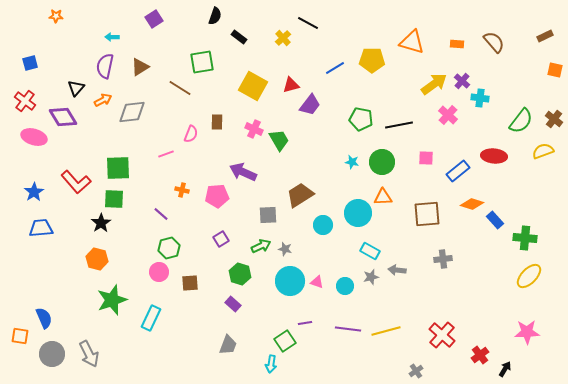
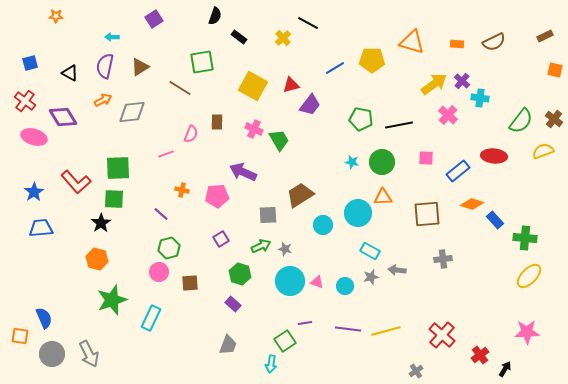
brown semicircle at (494, 42): rotated 105 degrees clockwise
black triangle at (76, 88): moved 6 px left, 15 px up; rotated 42 degrees counterclockwise
